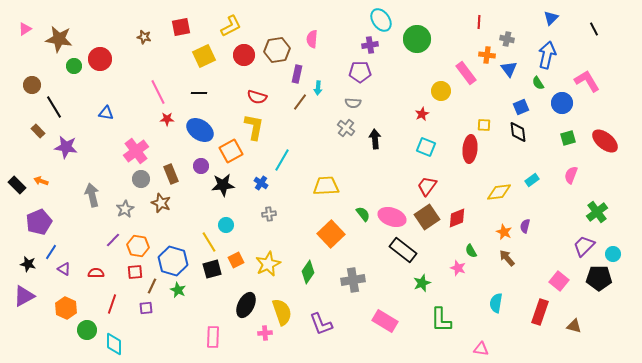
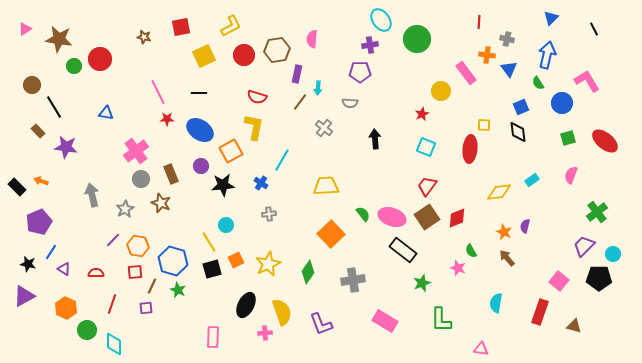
gray semicircle at (353, 103): moved 3 px left
gray cross at (346, 128): moved 22 px left
black rectangle at (17, 185): moved 2 px down
